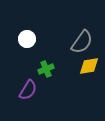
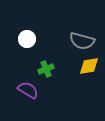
gray semicircle: moved 1 px up; rotated 70 degrees clockwise
purple semicircle: rotated 90 degrees counterclockwise
